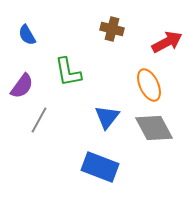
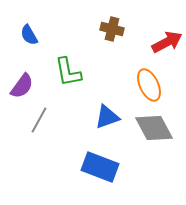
blue semicircle: moved 2 px right
blue triangle: rotated 32 degrees clockwise
